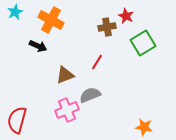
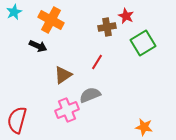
cyan star: moved 1 px left
brown triangle: moved 2 px left; rotated 12 degrees counterclockwise
